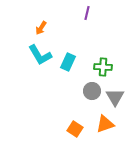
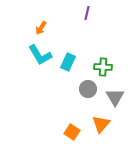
gray circle: moved 4 px left, 2 px up
orange triangle: moved 4 px left; rotated 30 degrees counterclockwise
orange square: moved 3 px left, 3 px down
